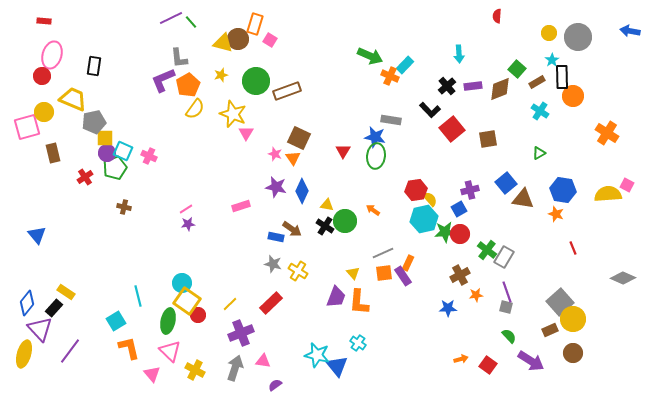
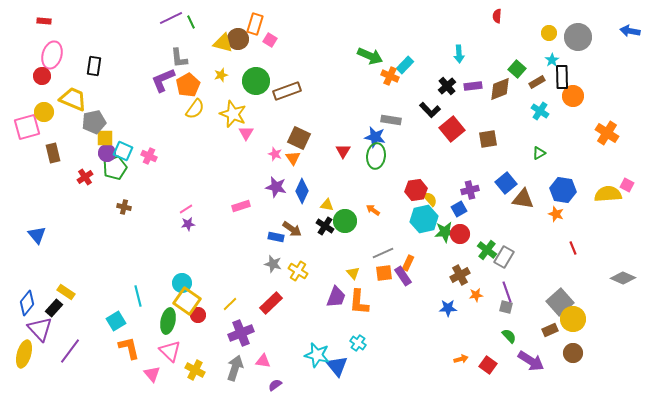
green line at (191, 22): rotated 16 degrees clockwise
